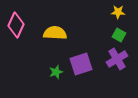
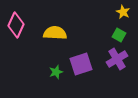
yellow star: moved 5 px right; rotated 24 degrees clockwise
